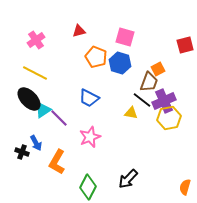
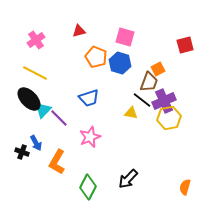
blue trapezoid: rotated 45 degrees counterclockwise
cyan triangle: rotated 12 degrees counterclockwise
